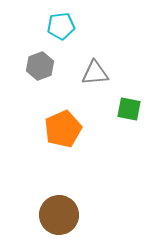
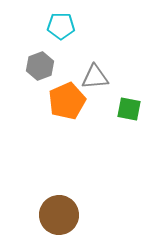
cyan pentagon: rotated 8 degrees clockwise
gray triangle: moved 4 px down
orange pentagon: moved 4 px right, 28 px up
